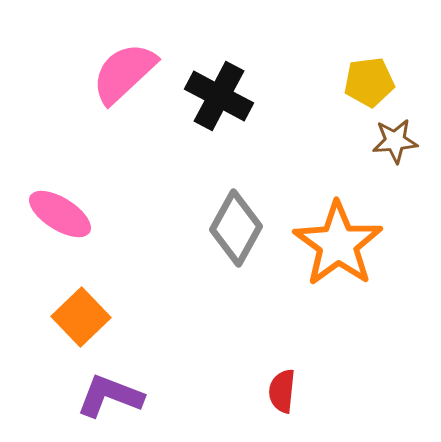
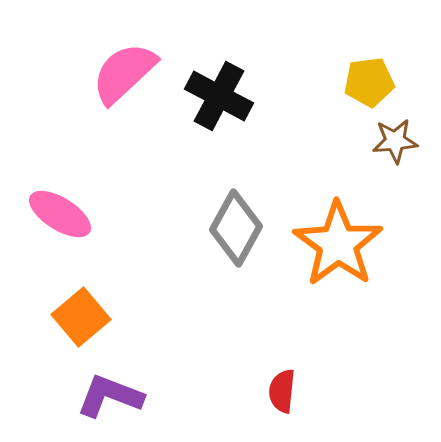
orange square: rotated 4 degrees clockwise
